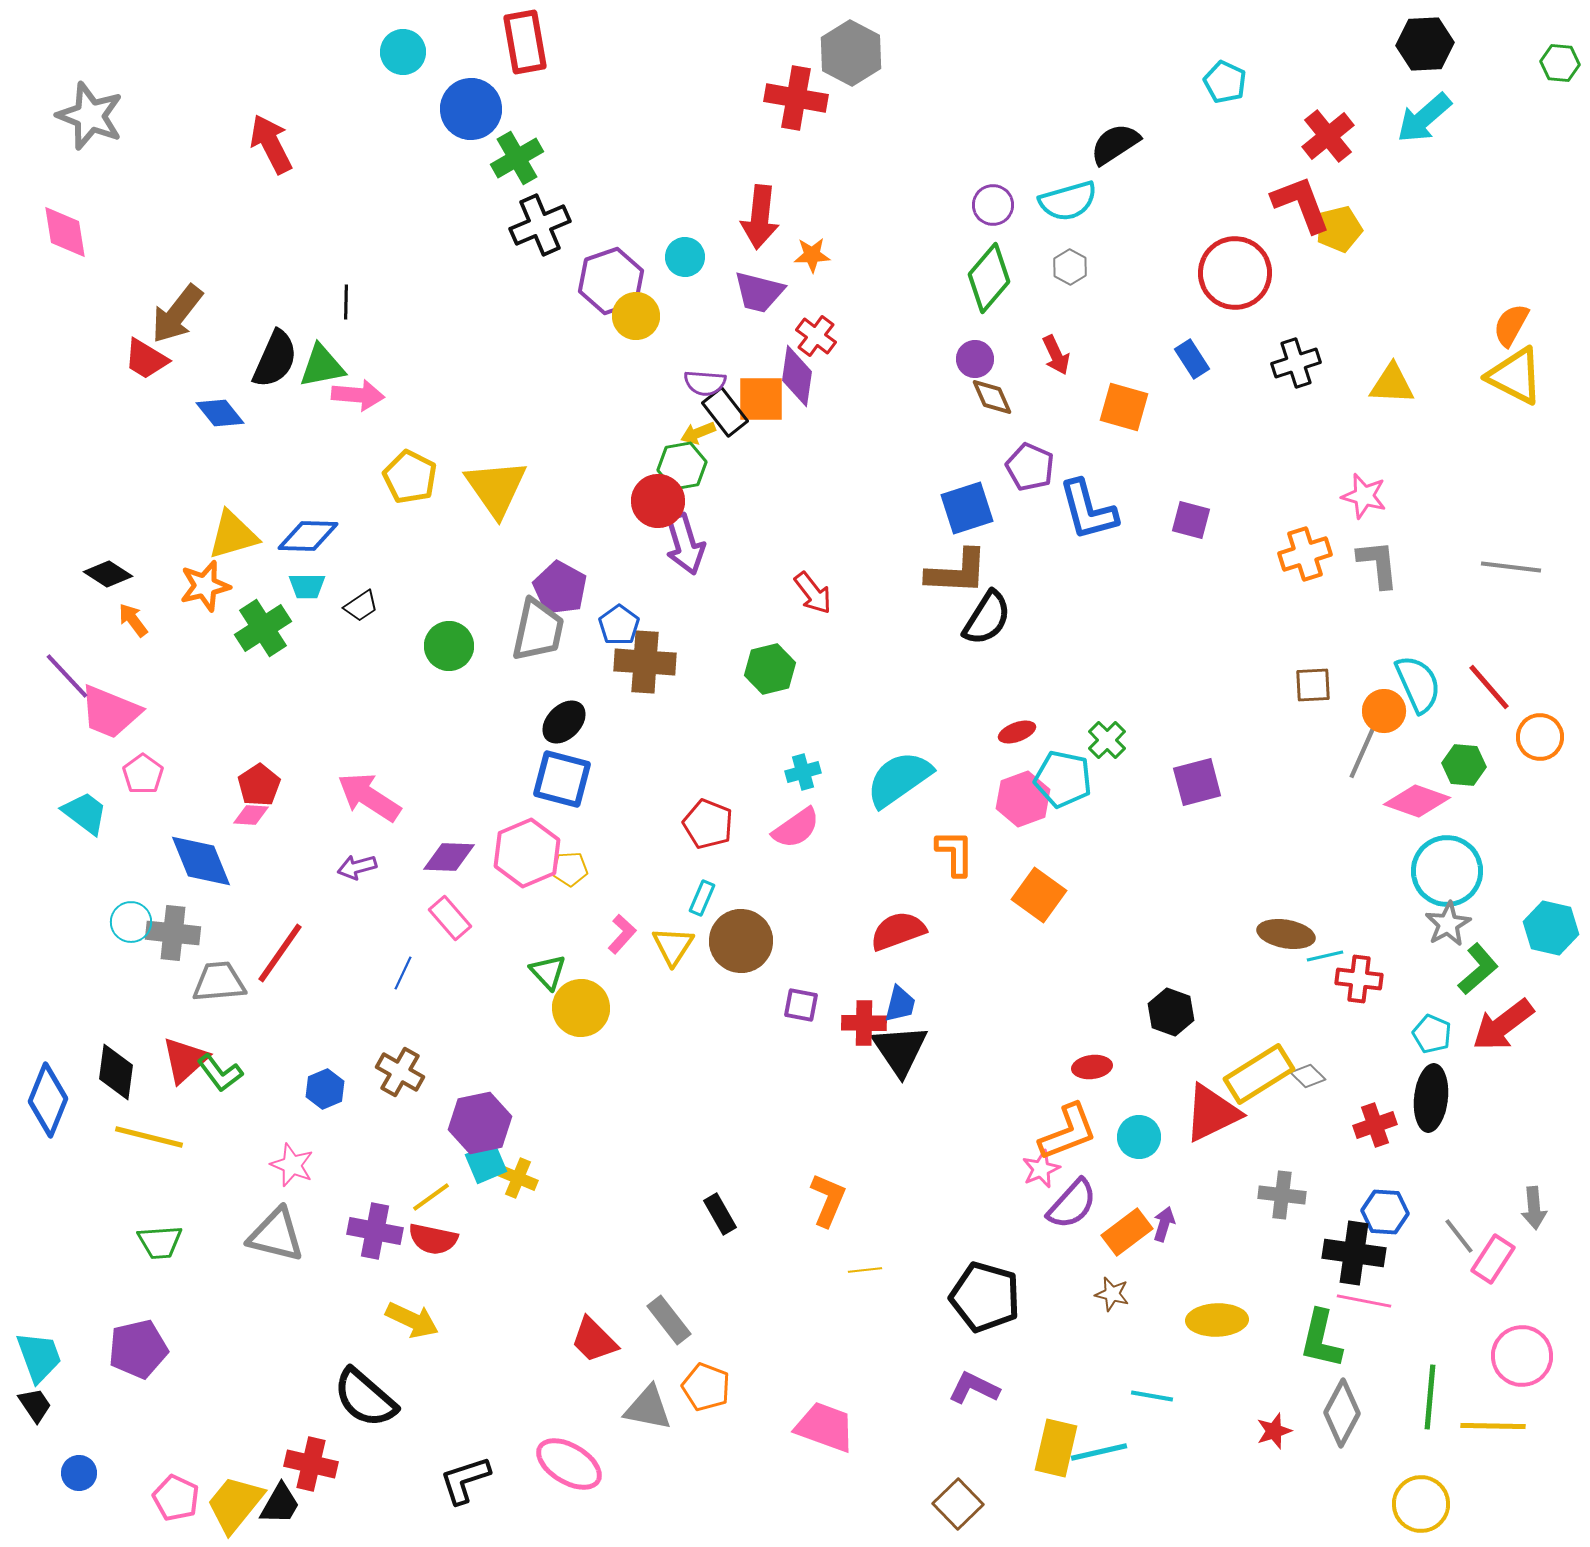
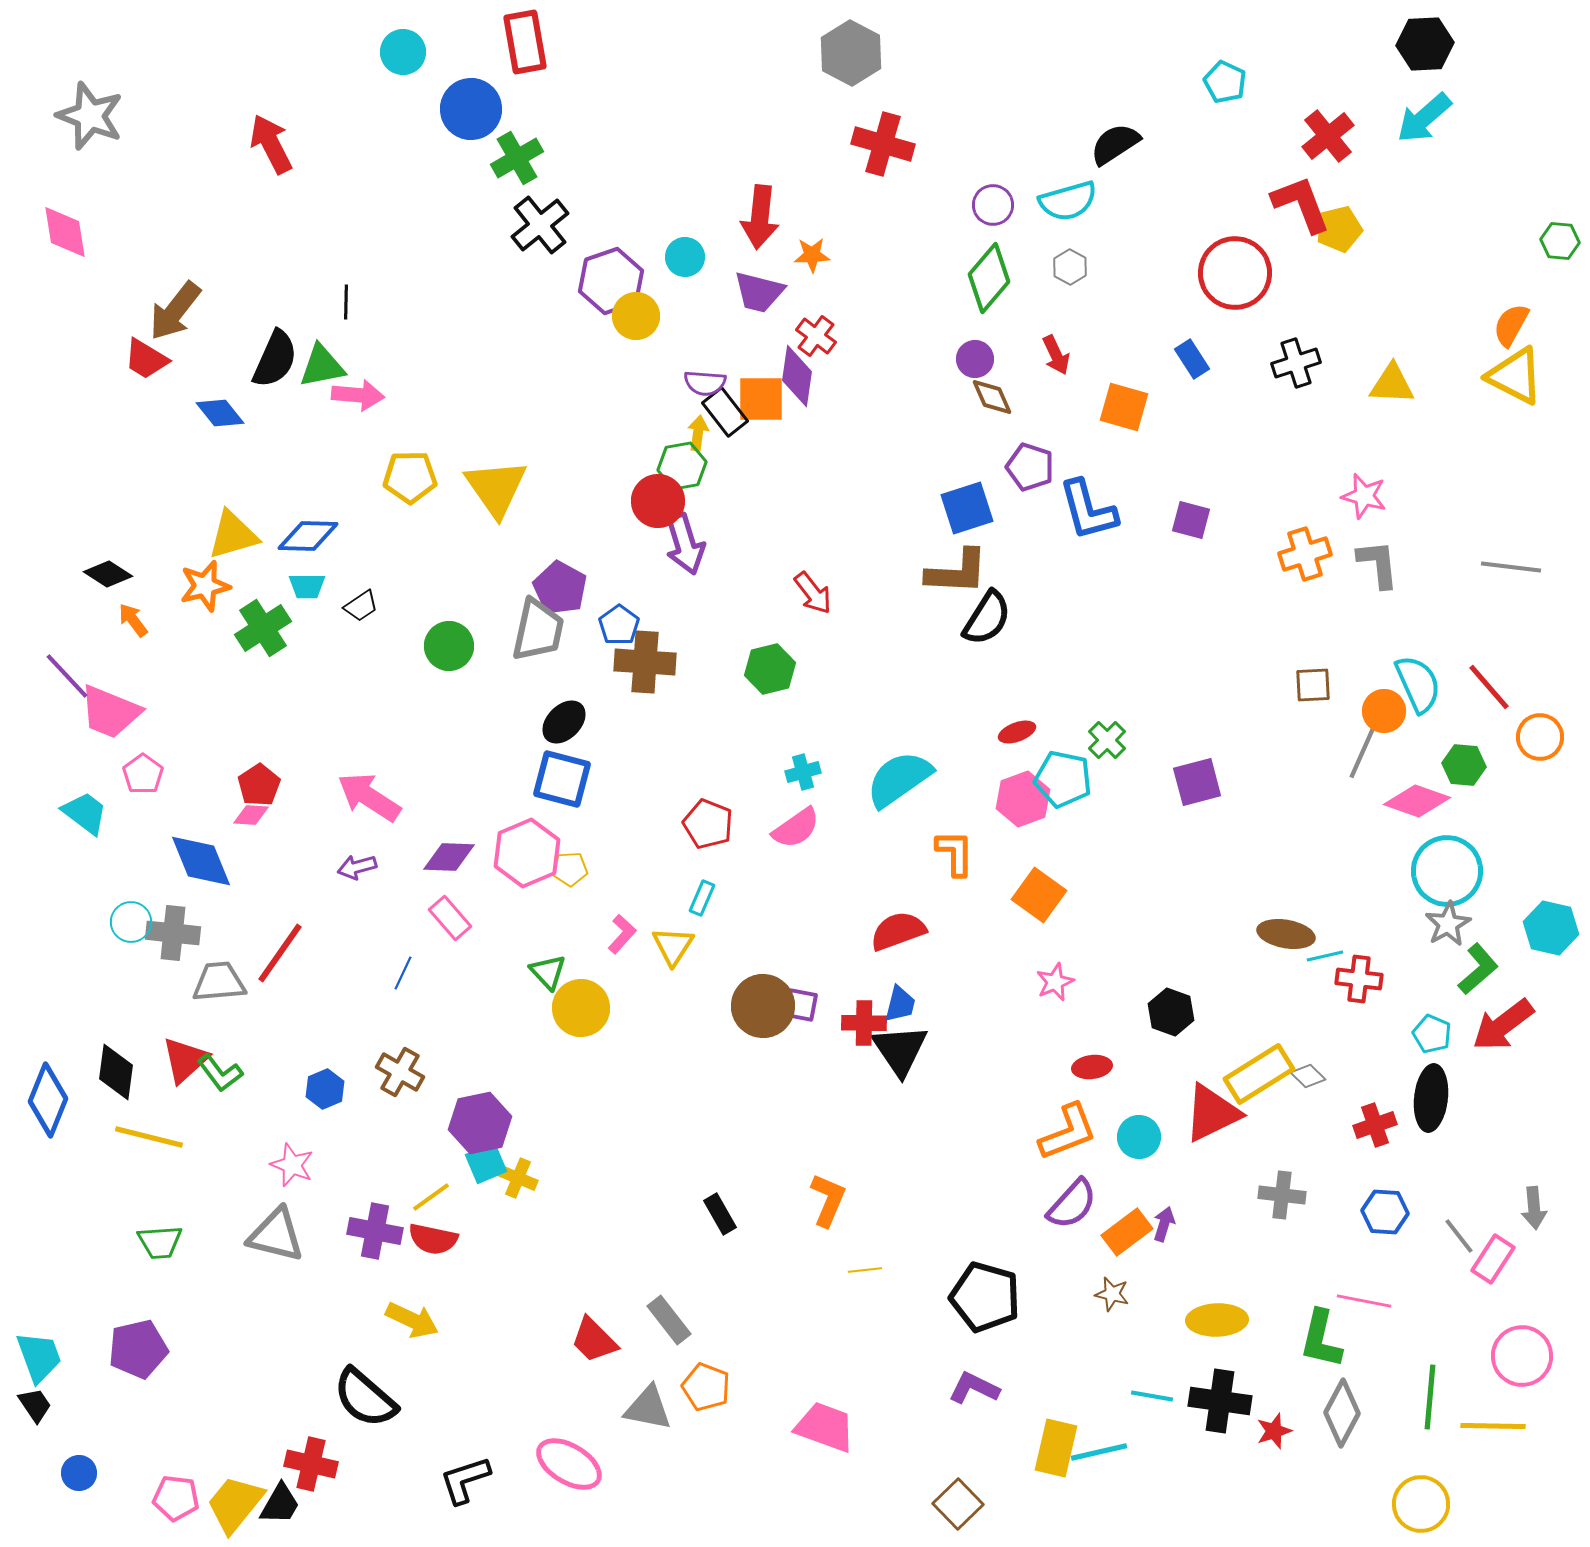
green hexagon at (1560, 63): moved 178 px down
red cross at (796, 98): moved 87 px right, 46 px down; rotated 6 degrees clockwise
black cross at (540, 225): rotated 16 degrees counterclockwise
brown arrow at (177, 314): moved 2 px left, 3 px up
yellow arrow at (698, 433): rotated 120 degrees clockwise
purple pentagon at (1030, 467): rotated 6 degrees counterclockwise
yellow pentagon at (410, 477): rotated 28 degrees counterclockwise
brown circle at (741, 941): moved 22 px right, 65 px down
pink star at (1041, 1169): moved 14 px right, 187 px up
black cross at (1354, 1253): moved 134 px left, 148 px down
pink pentagon at (176, 1498): rotated 18 degrees counterclockwise
